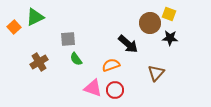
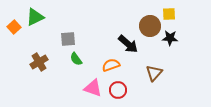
yellow square: rotated 24 degrees counterclockwise
brown circle: moved 3 px down
brown triangle: moved 2 px left
red circle: moved 3 px right
